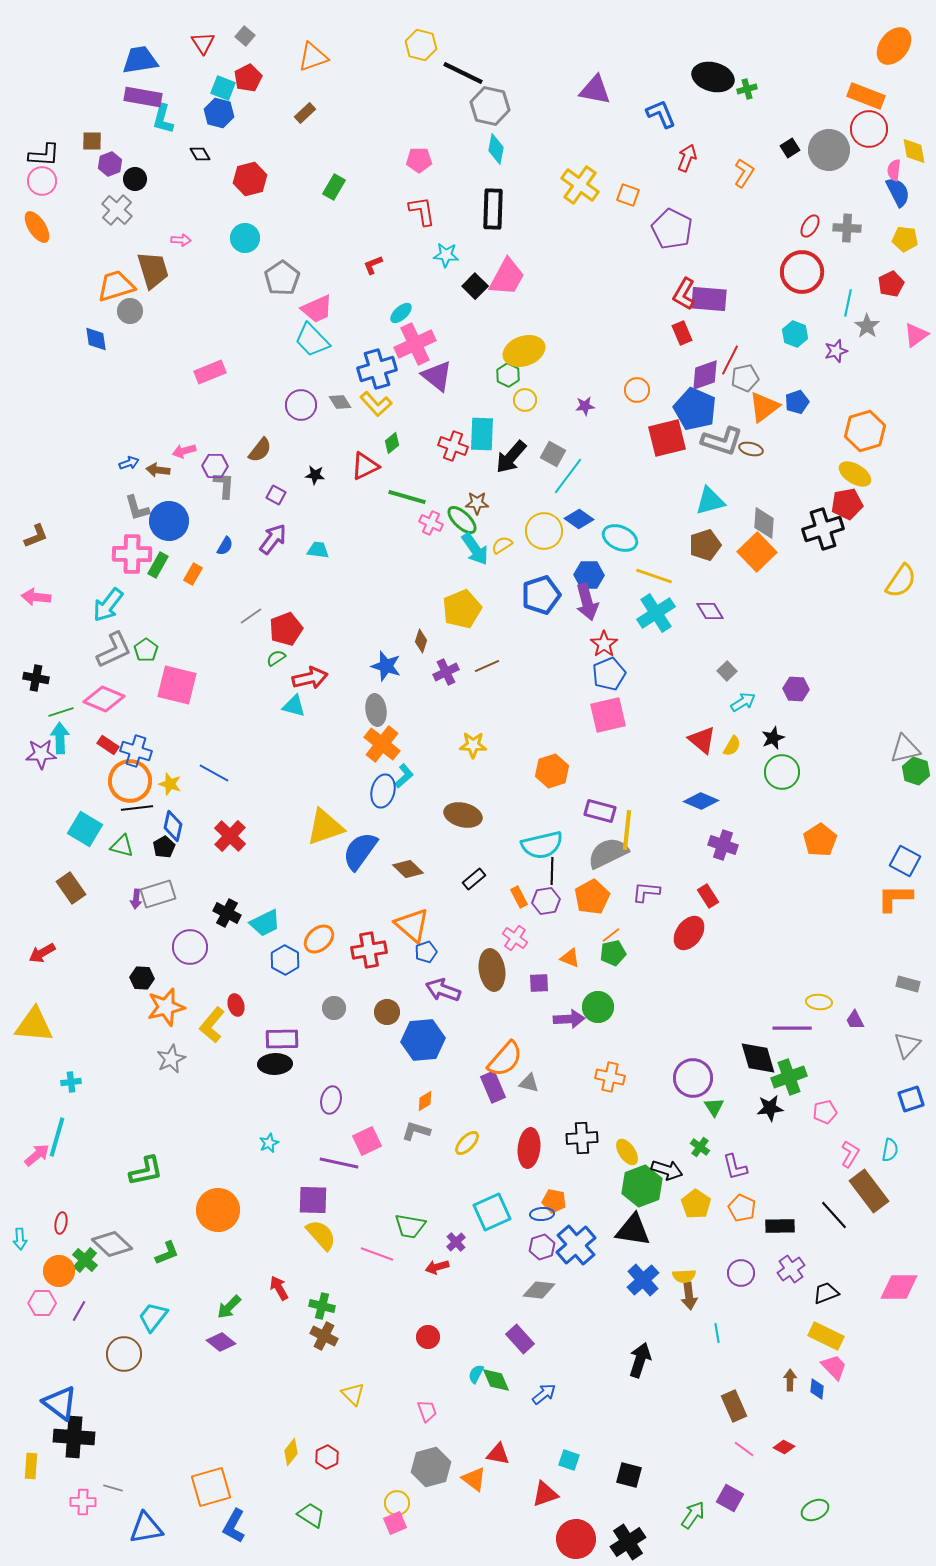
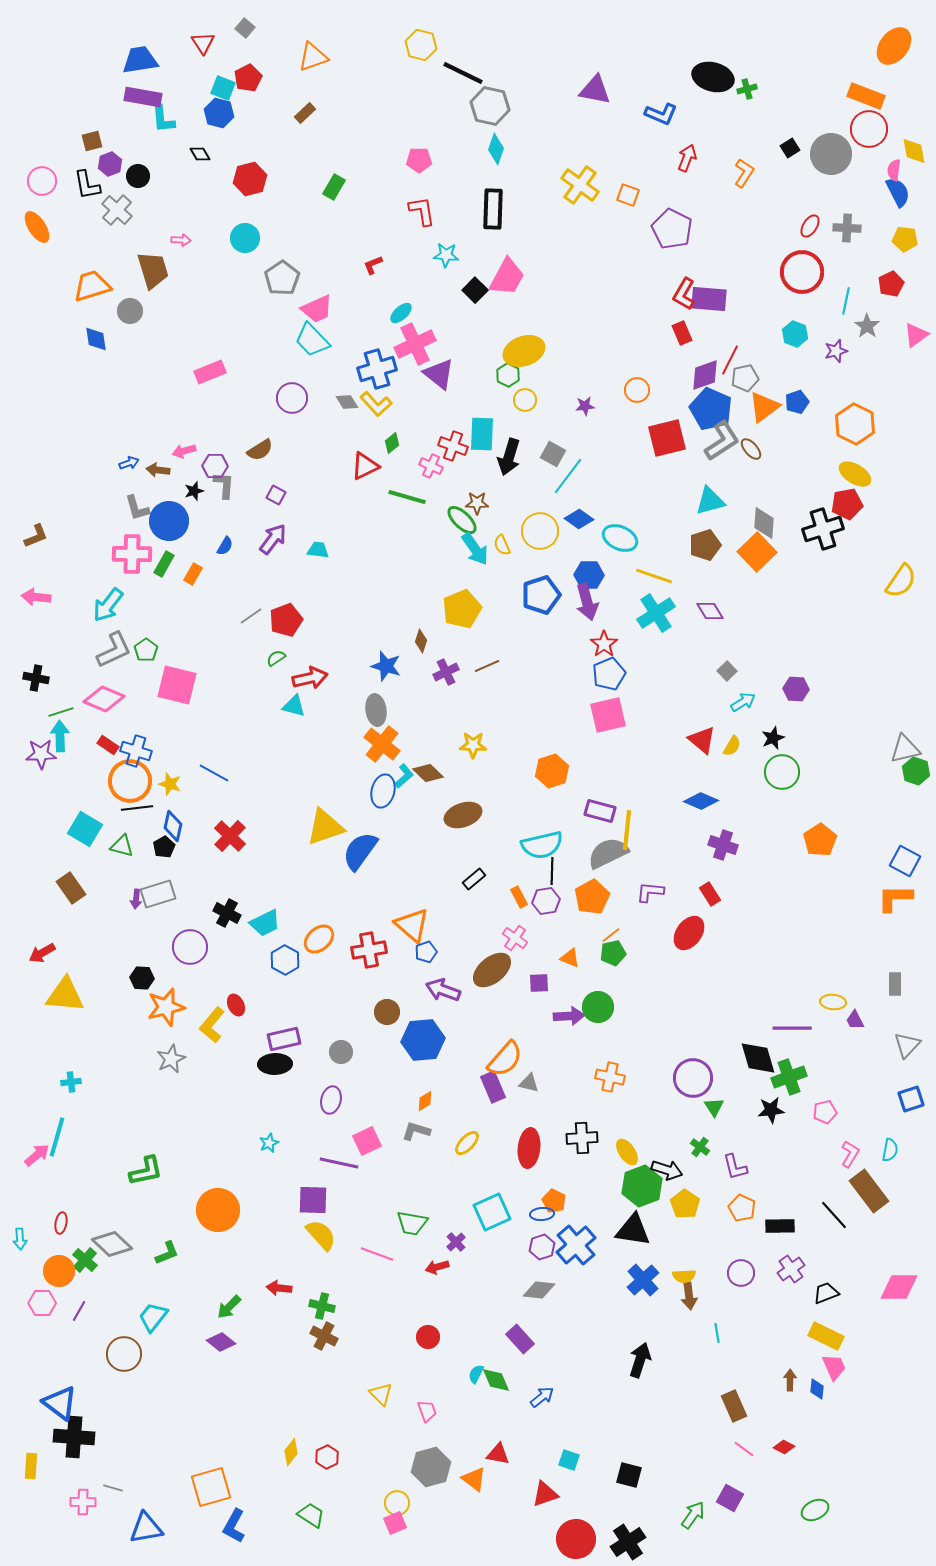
gray square at (245, 36): moved 8 px up
blue L-shape at (661, 114): rotated 136 degrees clockwise
cyan L-shape at (163, 119): rotated 20 degrees counterclockwise
brown square at (92, 141): rotated 15 degrees counterclockwise
cyan diamond at (496, 149): rotated 8 degrees clockwise
gray circle at (829, 150): moved 2 px right, 4 px down
black L-shape at (44, 155): moved 43 px right, 30 px down; rotated 76 degrees clockwise
black circle at (135, 179): moved 3 px right, 3 px up
orange trapezoid at (116, 286): moved 24 px left
black square at (475, 286): moved 4 px down
cyan line at (848, 303): moved 2 px left, 2 px up
purple triangle at (437, 376): moved 2 px right, 2 px up
gray diamond at (340, 402): moved 7 px right
purple circle at (301, 405): moved 9 px left, 7 px up
blue pentagon at (695, 409): moved 16 px right
orange hexagon at (865, 431): moved 10 px left, 7 px up; rotated 18 degrees counterclockwise
gray L-shape at (722, 441): rotated 51 degrees counterclockwise
brown ellipse at (751, 449): rotated 35 degrees clockwise
brown semicircle at (260, 450): rotated 20 degrees clockwise
black arrow at (511, 457): moved 2 px left; rotated 24 degrees counterclockwise
black star at (315, 475): moved 121 px left, 16 px down; rotated 24 degrees counterclockwise
pink cross at (431, 523): moved 57 px up
yellow circle at (544, 531): moved 4 px left
yellow semicircle at (502, 545): rotated 80 degrees counterclockwise
green rectangle at (158, 565): moved 6 px right, 1 px up
red pentagon at (286, 629): moved 9 px up
cyan arrow at (60, 738): moved 2 px up
brown ellipse at (463, 815): rotated 33 degrees counterclockwise
brown diamond at (408, 869): moved 20 px right, 96 px up
purple L-shape at (646, 892): moved 4 px right
red rectangle at (708, 896): moved 2 px right, 2 px up
brown ellipse at (492, 970): rotated 60 degrees clockwise
gray rectangle at (908, 984): moved 13 px left; rotated 75 degrees clockwise
yellow ellipse at (819, 1002): moved 14 px right
red ellipse at (236, 1005): rotated 10 degrees counterclockwise
gray circle at (334, 1008): moved 7 px right, 44 px down
purple arrow at (569, 1019): moved 3 px up
yellow triangle at (34, 1025): moved 31 px right, 30 px up
purple rectangle at (282, 1039): moved 2 px right; rotated 12 degrees counterclockwise
black star at (770, 1108): moved 1 px right, 2 px down
orange pentagon at (554, 1201): rotated 15 degrees clockwise
yellow pentagon at (696, 1204): moved 11 px left
green trapezoid at (410, 1226): moved 2 px right, 3 px up
red arrow at (279, 1288): rotated 55 degrees counterclockwise
pink trapezoid at (834, 1367): rotated 20 degrees clockwise
yellow triangle at (353, 1394): moved 28 px right
blue arrow at (544, 1394): moved 2 px left, 3 px down
